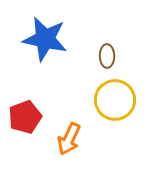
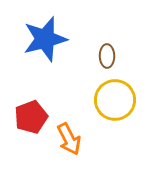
blue star: rotated 27 degrees counterclockwise
red pentagon: moved 6 px right
orange arrow: rotated 52 degrees counterclockwise
